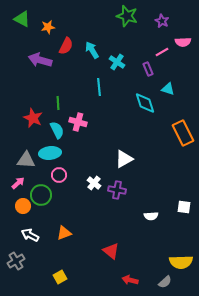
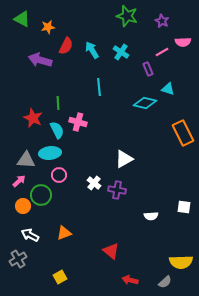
cyan cross: moved 4 px right, 10 px up
cyan diamond: rotated 60 degrees counterclockwise
pink arrow: moved 1 px right, 2 px up
gray cross: moved 2 px right, 2 px up
